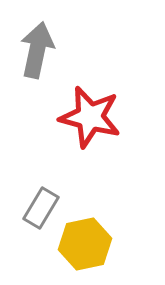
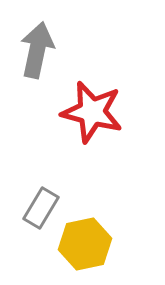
red star: moved 2 px right, 5 px up
